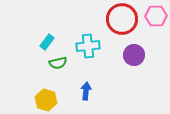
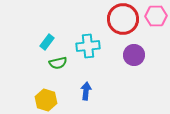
red circle: moved 1 px right
